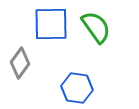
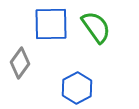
blue hexagon: rotated 24 degrees clockwise
